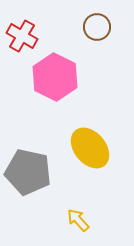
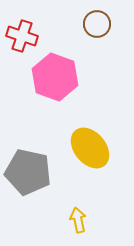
brown circle: moved 3 px up
red cross: rotated 12 degrees counterclockwise
pink hexagon: rotated 6 degrees counterclockwise
yellow arrow: rotated 30 degrees clockwise
